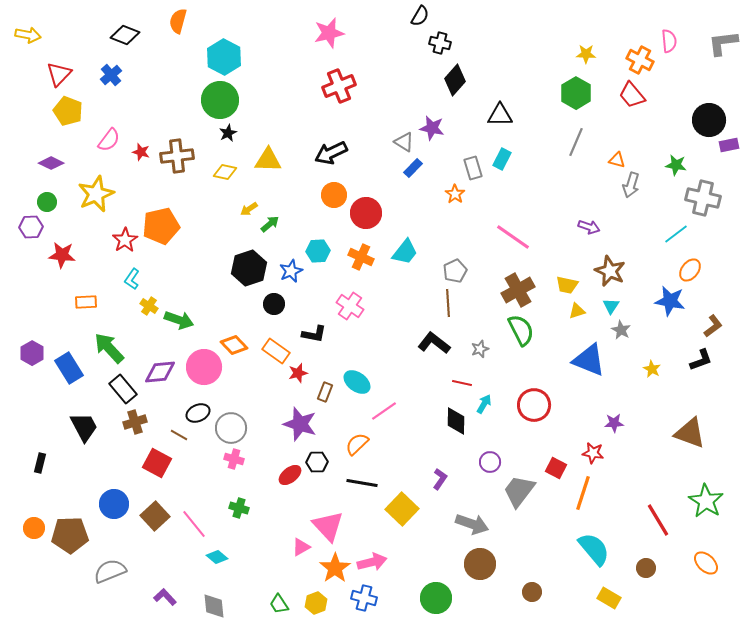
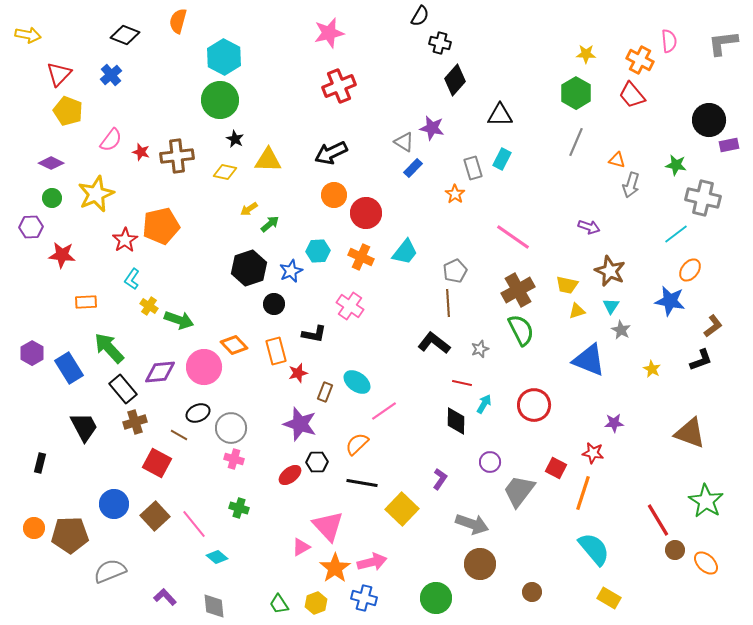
black star at (228, 133): moved 7 px right, 6 px down; rotated 18 degrees counterclockwise
pink semicircle at (109, 140): moved 2 px right
green circle at (47, 202): moved 5 px right, 4 px up
orange rectangle at (276, 351): rotated 40 degrees clockwise
brown circle at (646, 568): moved 29 px right, 18 px up
